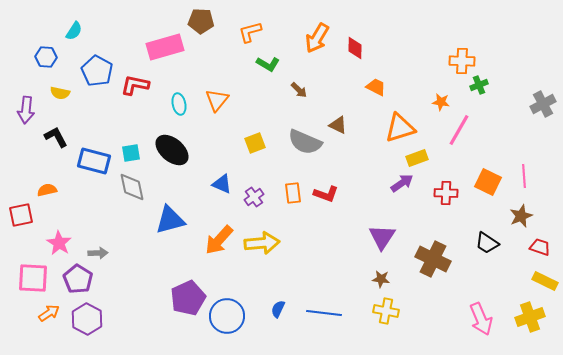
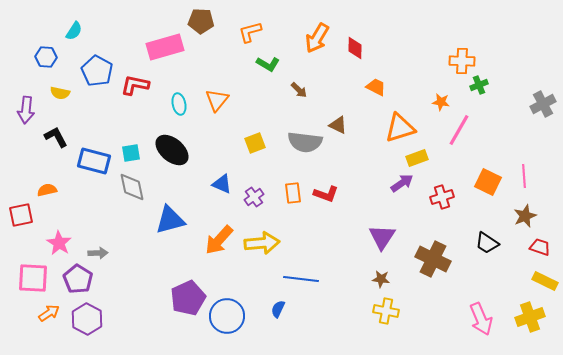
gray semicircle at (305, 142): rotated 16 degrees counterclockwise
red cross at (446, 193): moved 4 px left, 4 px down; rotated 20 degrees counterclockwise
brown star at (521, 216): moved 4 px right
blue line at (324, 313): moved 23 px left, 34 px up
